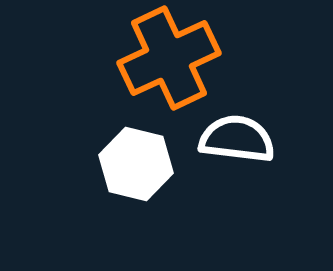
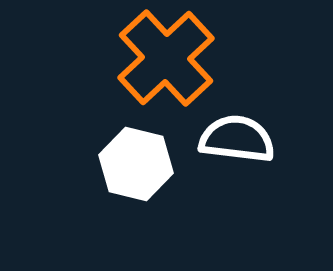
orange cross: moved 3 px left; rotated 18 degrees counterclockwise
